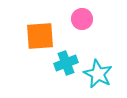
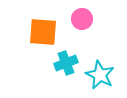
orange square: moved 3 px right, 4 px up; rotated 8 degrees clockwise
cyan star: moved 2 px right, 1 px down
